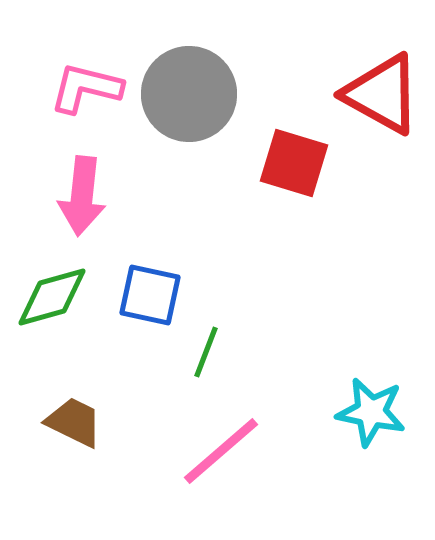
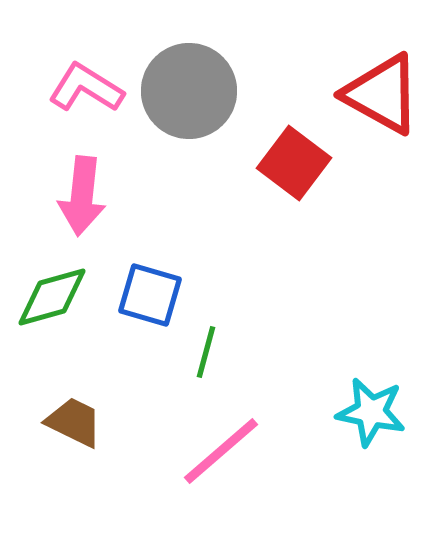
pink L-shape: rotated 18 degrees clockwise
gray circle: moved 3 px up
red square: rotated 20 degrees clockwise
blue square: rotated 4 degrees clockwise
green line: rotated 6 degrees counterclockwise
